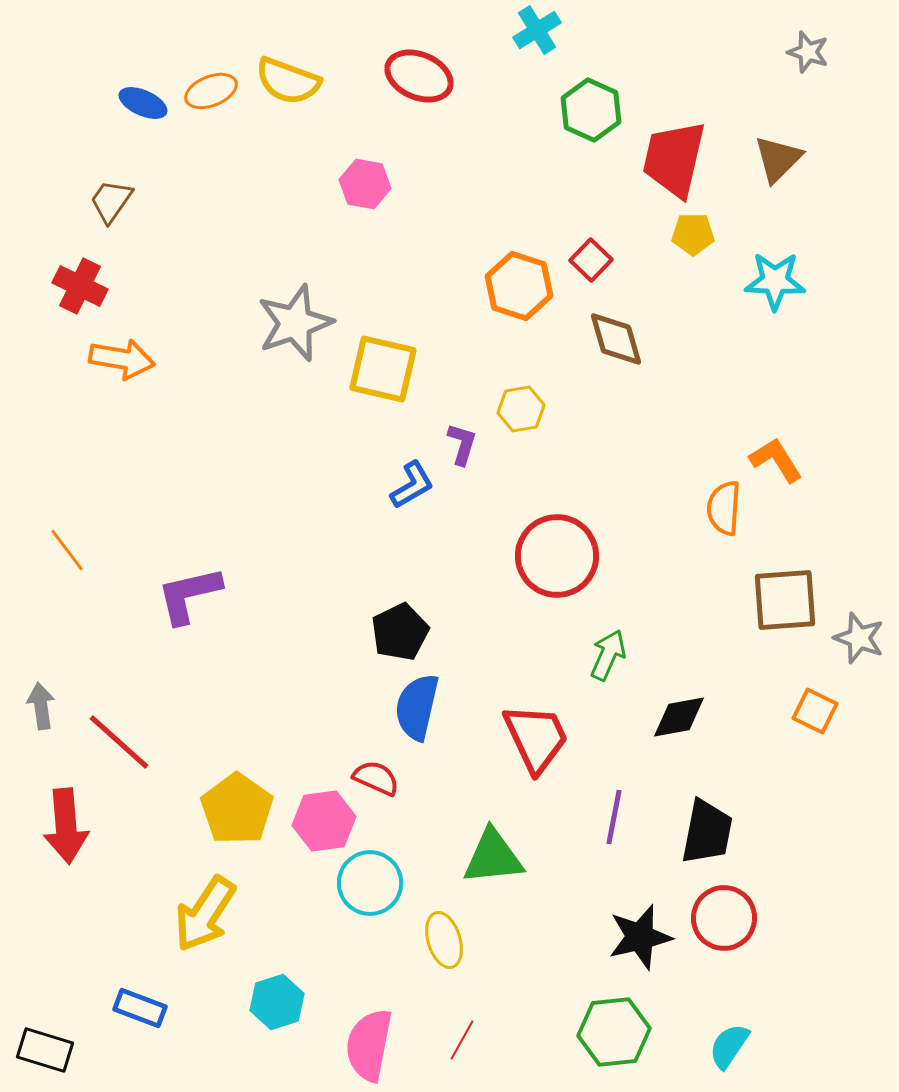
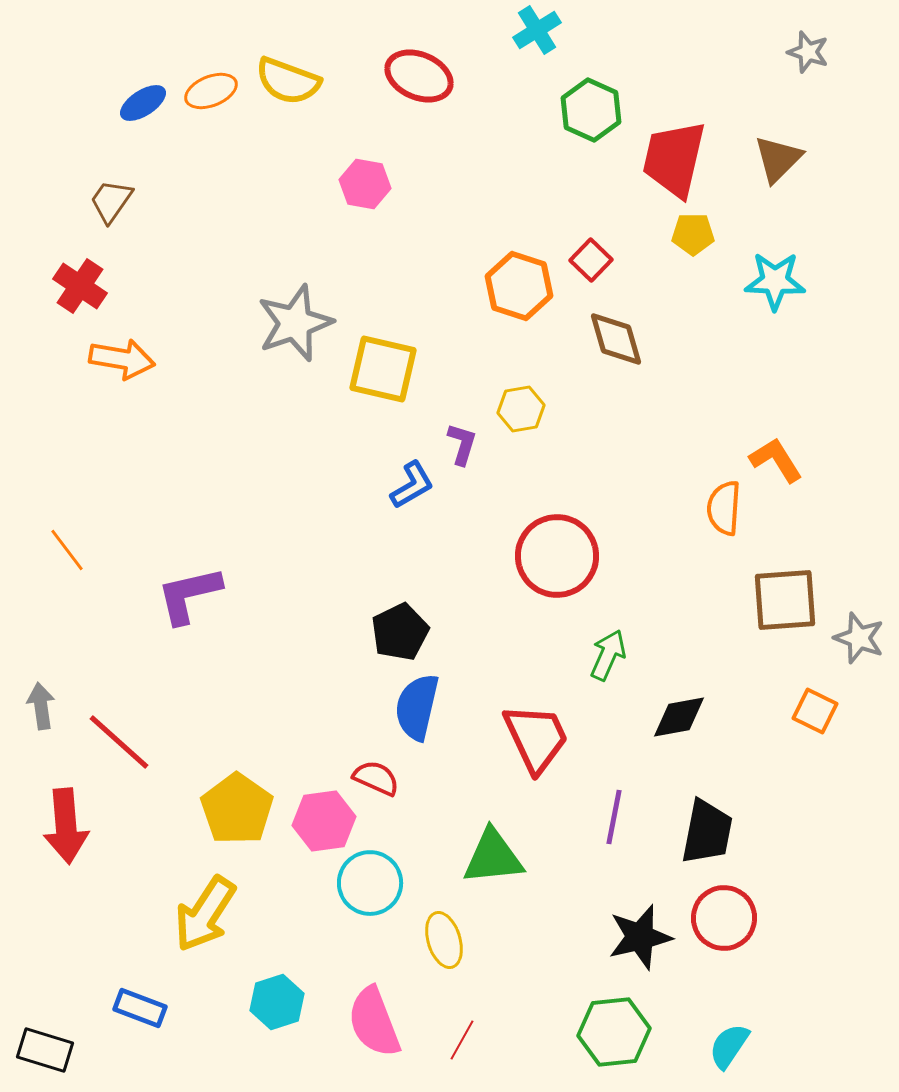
blue ellipse at (143, 103): rotated 57 degrees counterclockwise
red cross at (80, 286): rotated 8 degrees clockwise
pink semicircle at (369, 1045): moved 5 px right, 23 px up; rotated 32 degrees counterclockwise
